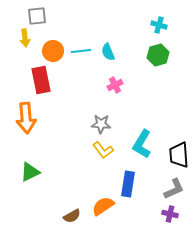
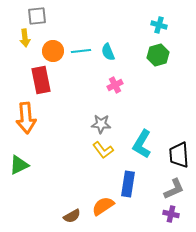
green triangle: moved 11 px left, 7 px up
purple cross: moved 1 px right
